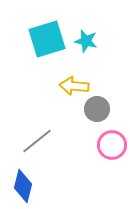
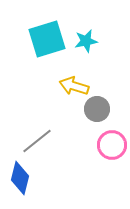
cyan star: rotated 25 degrees counterclockwise
yellow arrow: rotated 12 degrees clockwise
blue diamond: moved 3 px left, 8 px up
